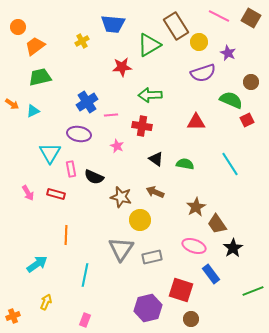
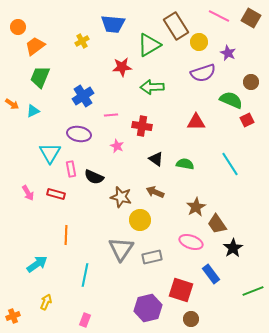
green trapezoid at (40, 77): rotated 55 degrees counterclockwise
green arrow at (150, 95): moved 2 px right, 8 px up
blue cross at (87, 102): moved 4 px left, 6 px up
pink ellipse at (194, 246): moved 3 px left, 4 px up
